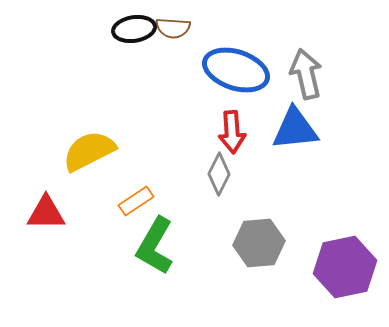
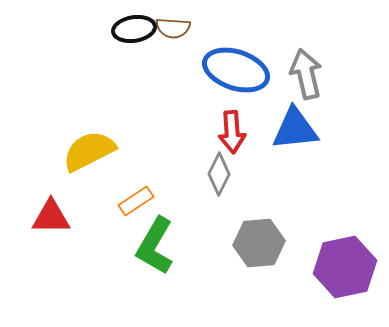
red triangle: moved 5 px right, 4 px down
